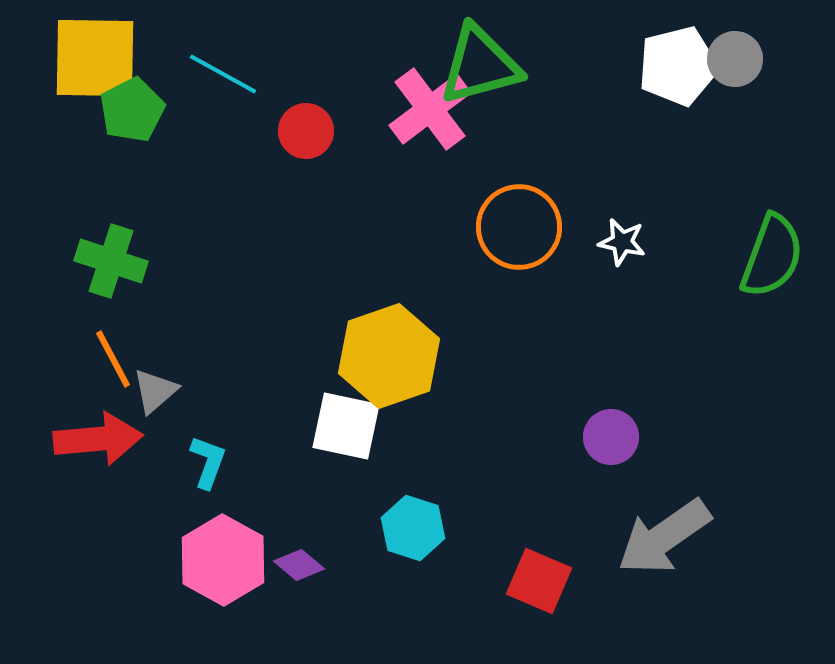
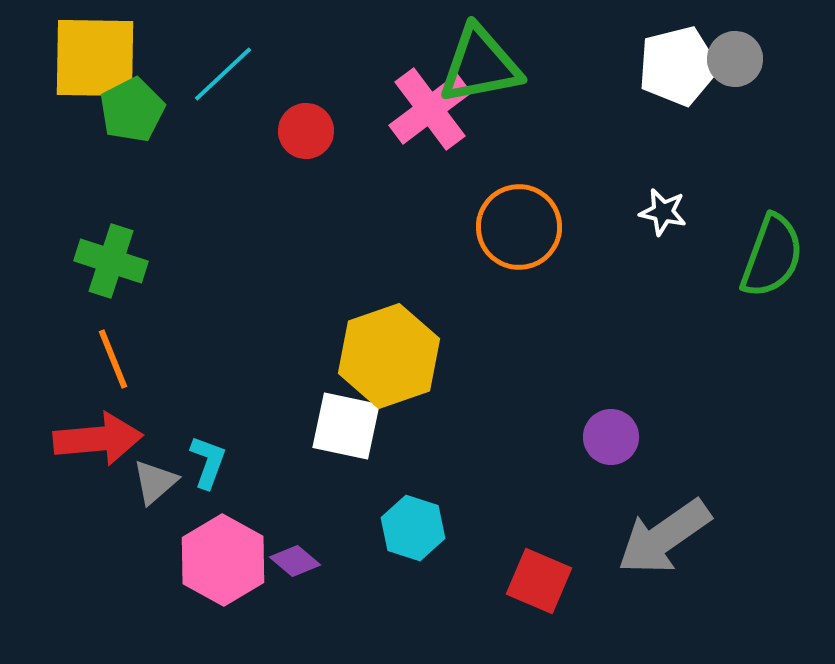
green triangle: rotated 4 degrees clockwise
cyan line: rotated 72 degrees counterclockwise
white star: moved 41 px right, 30 px up
orange line: rotated 6 degrees clockwise
gray triangle: moved 91 px down
purple diamond: moved 4 px left, 4 px up
